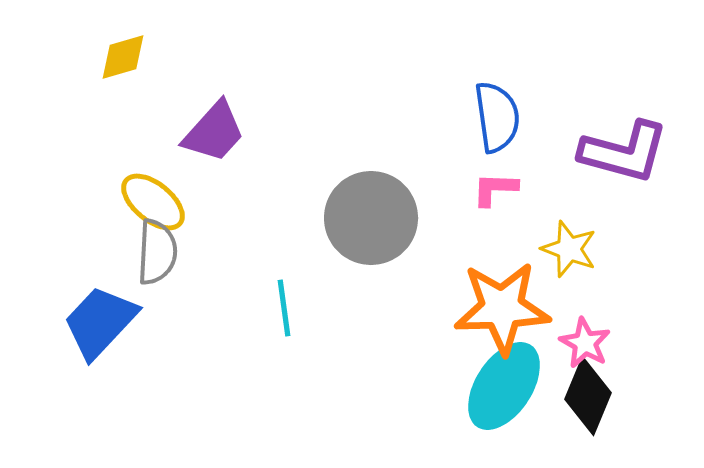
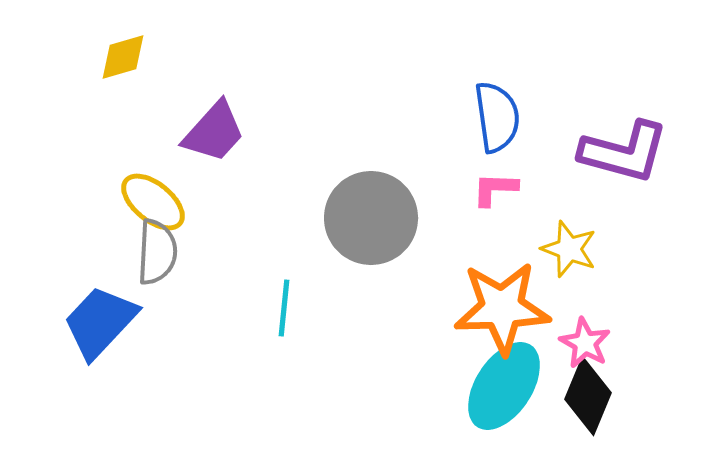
cyan line: rotated 14 degrees clockwise
